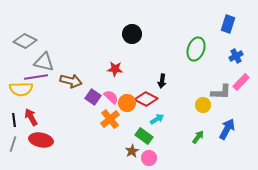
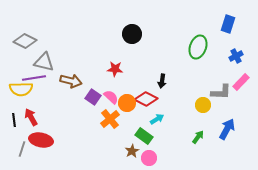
green ellipse: moved 2 px right, 2 px up
purple line: moved 2 px left, 1 px down
gray line: moved 9 px right, 5 px down
